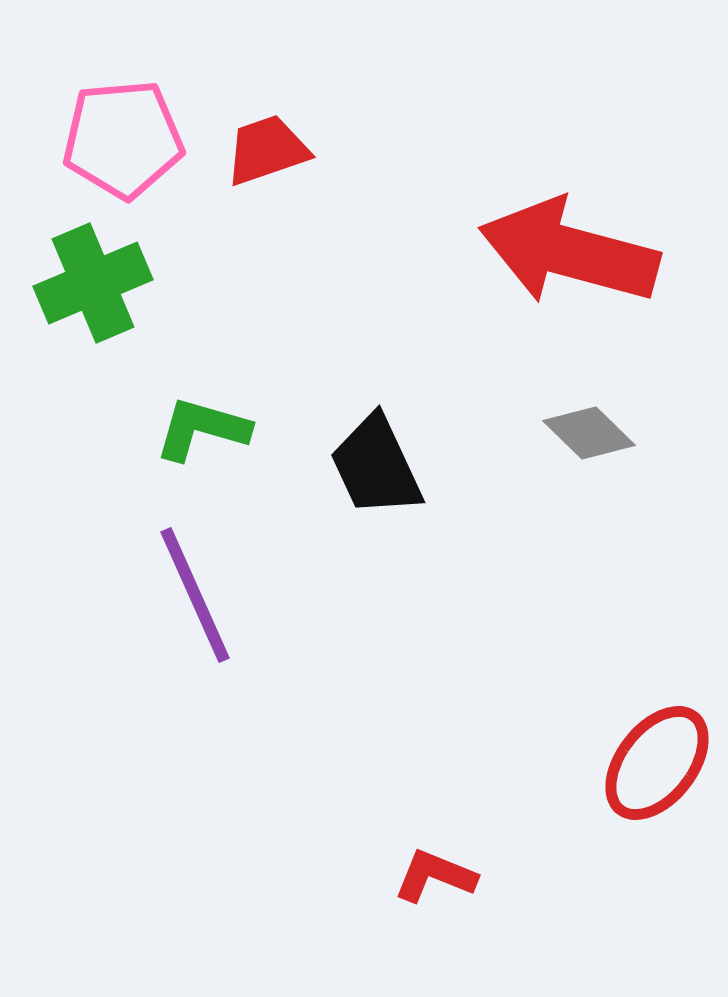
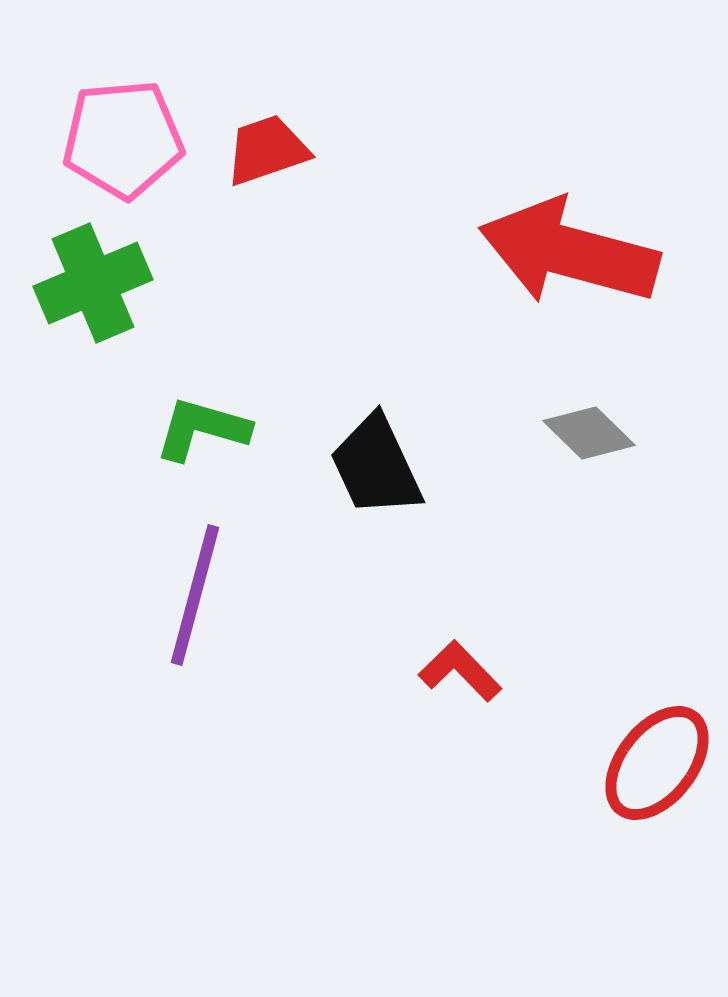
purple line: rotated 39 degrees clockwise
red L-shape: moved 25 px right, 205 px up; rotated 24 degrees clockwise
